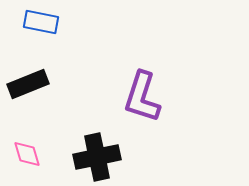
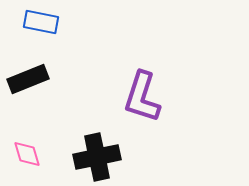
black rectangle: moved 5 px up
